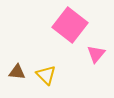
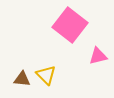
pink triangle: moved 2 px right, 2 px down; rotated 36 degrees clockwise
brown triangle: moved 5 px right, 7 px down
